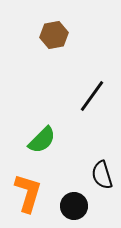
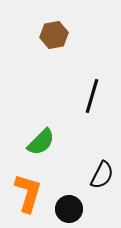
black line: rotated 20 degrees counterclockwise
green semicircle: moved 1 px left, 2 px down
black semicircle: rotated 136 degrees counterclockwise
black circle: moved 5 px left, 3 px down
